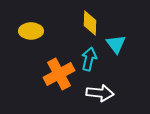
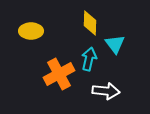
cyan triangle: moved 1 px left
white arrow: moved 6 px right, 2 px up
